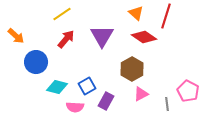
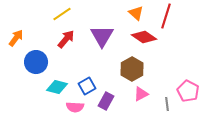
orange arrow: moved 2 px down; rotated 96 degrees counterclockwise
